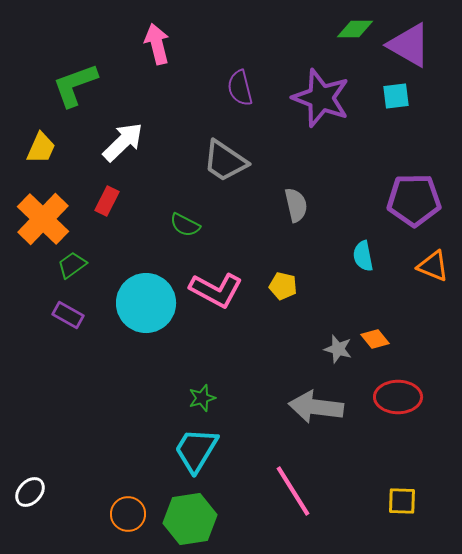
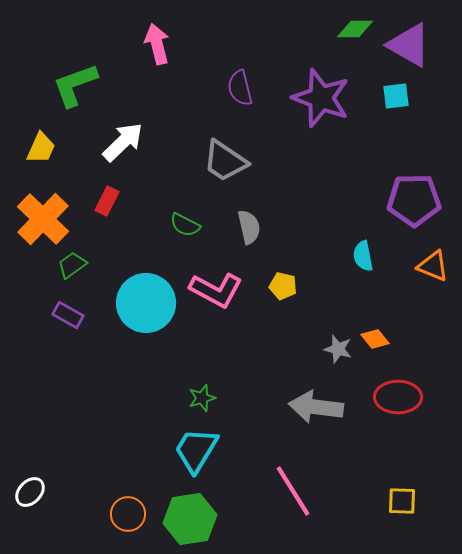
gray semicircle: moved 47 px left, 22 px down
